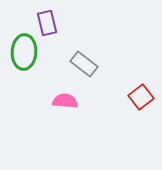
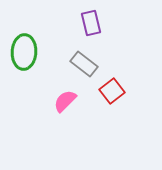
purple rectangle: moved 44 px right
red square: moved 29 px left, 6 px up
pink semicircle: rotated 50 degrees counterclockwise
